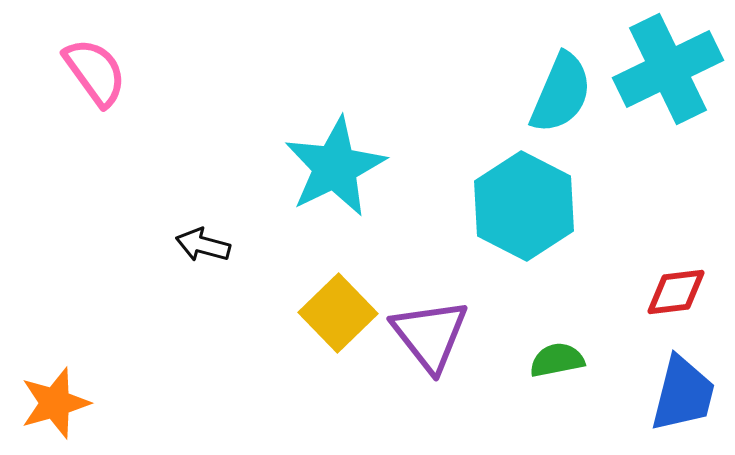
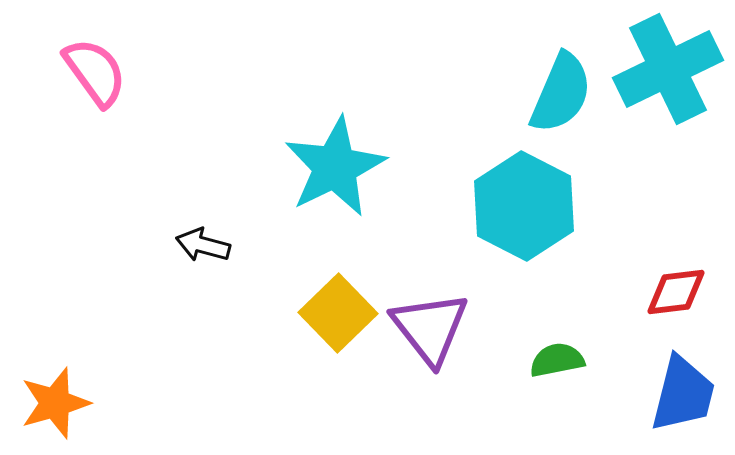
purple triangle: moved 7 px up
